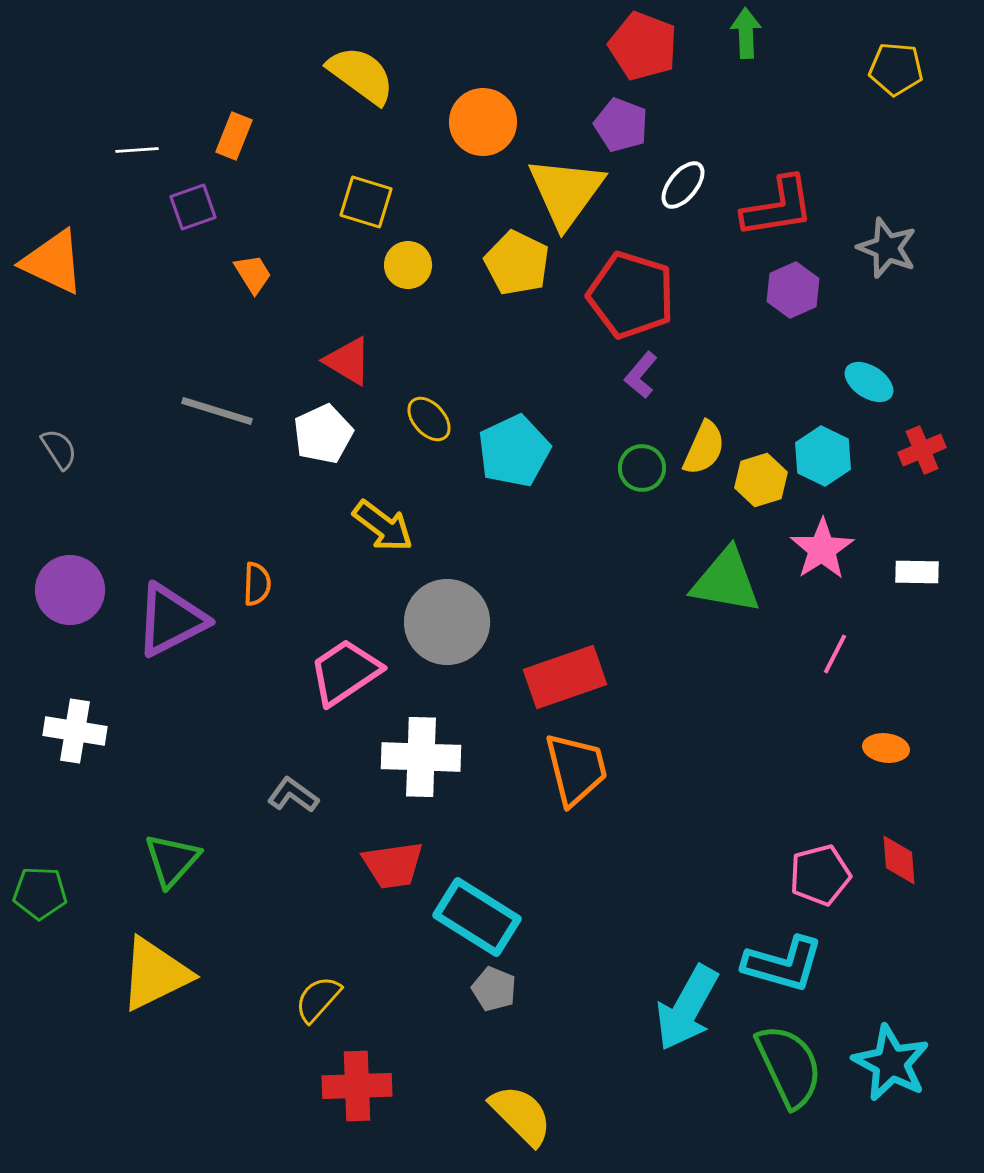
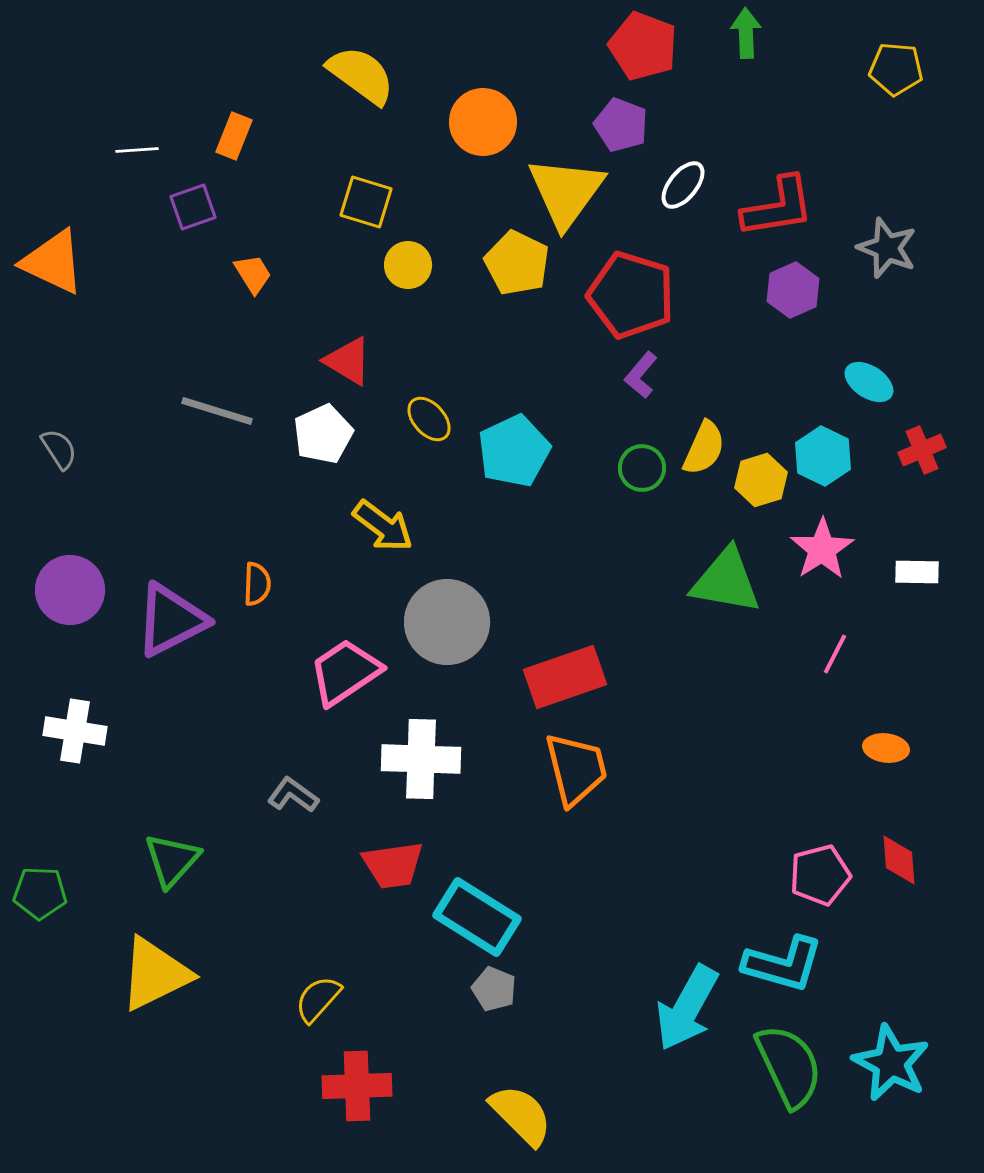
white cross at (421, 757): moved 2 px down
